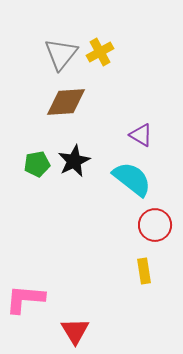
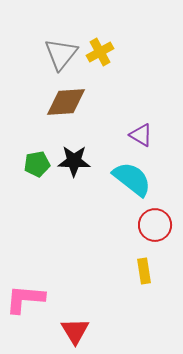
black star: rotated 28 degrees clockwise
